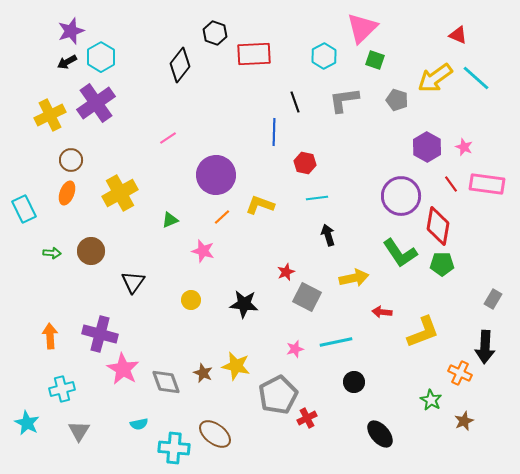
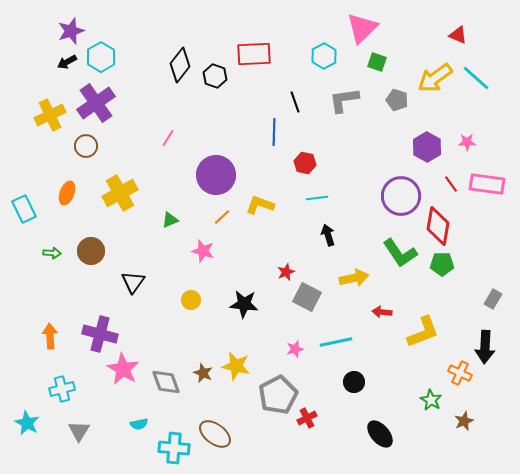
black hexagon at (215, 33): moved 43 px down
green square at (375, 60): moved 2 px right, 2 px down
pink line at (168, 138): rotated 24 degrees counterclockwise
pink star at (464, 147): moved 3 px right, 5 px up; rotated 24 degrees counterclockwise
brown circle at (71, 160): moved 15 px right, 14 px up
